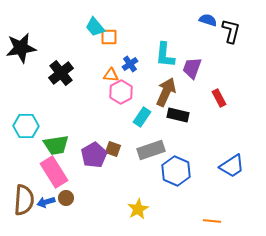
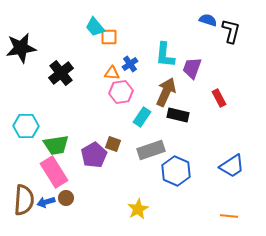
orange triangle: moved 1 px right, 2 px up
pink hexagon: rotated 20 degrees clockwise
brown square: moved 5 px up
orange line: moved 17 px right, 5 px up
